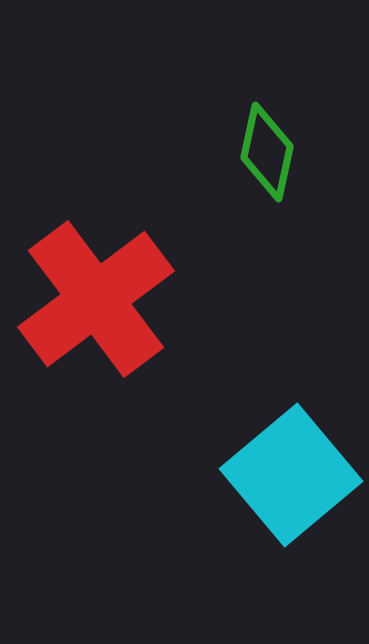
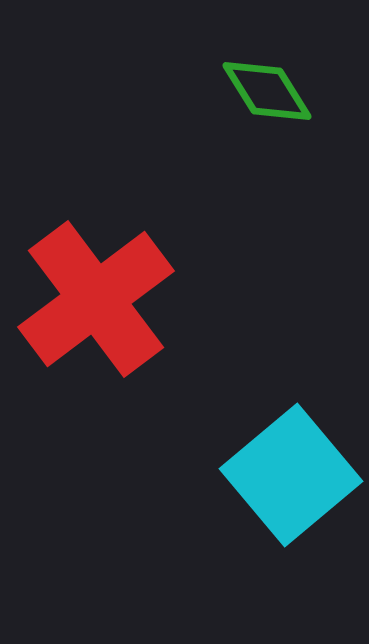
green diamond: moved 61 px up; rotated 44 degrees counterclockwise
